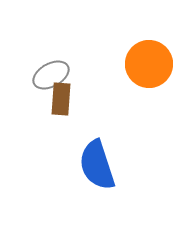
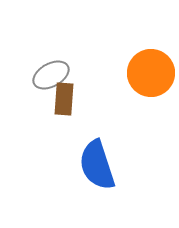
orange circle: moved 2 px right, 9 px down
brown rectangle: moved 3 px right
